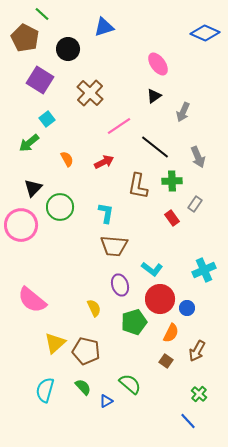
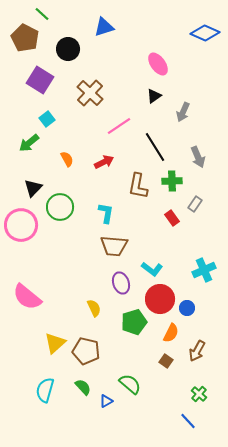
black line at (155, 147): rotated 20 degrees clockwise
purple ellipse at (120, 285): moved 1 px right, 2 px up
pink semicircle at (32, 300): moved 5 px left, 3 px up
